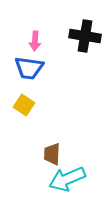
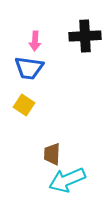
black cross: rotated 12 degrees counterclockwise
cyan arrow: moved 1 px down
